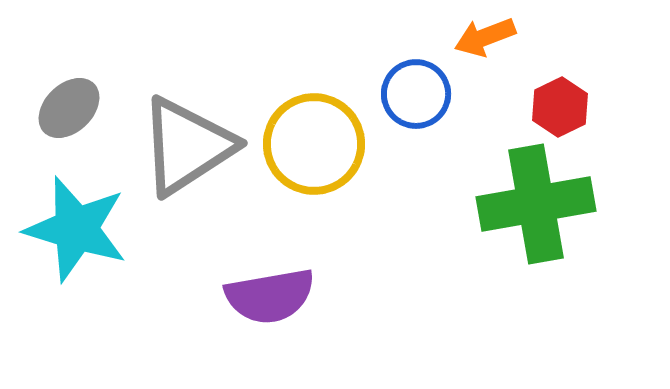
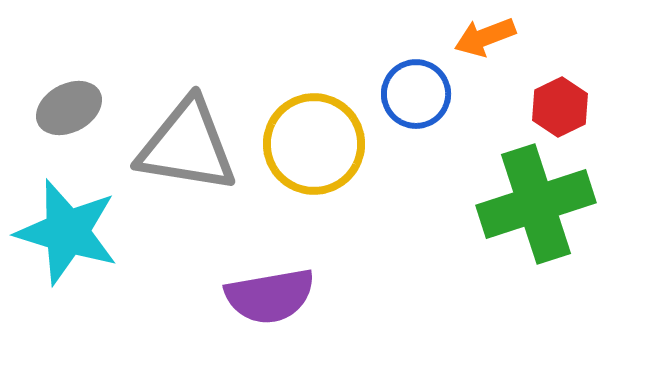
gray ellipse: rotated 16 degrees clockwise
gray triangle: rotated 42 degrees clockwise
green cross: rotated 8 degrees counterclockwise
cyan star: moved 9 px left, 3 px down
